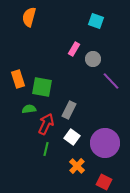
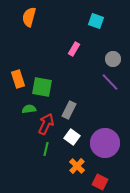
gray circle: moved 20 px right
purple line: moved 1 px left, 1 px down
red square: moved 4 px left
